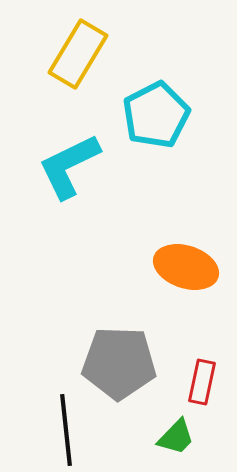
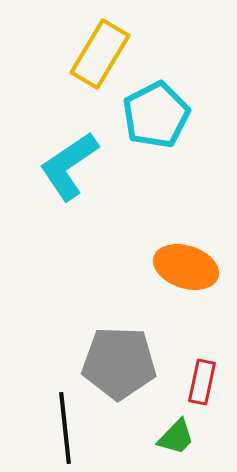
yellow rectangle: moved 22 px right
cyan L-shape: rotated 8 degrees counterclockwise
black line: moved 1 px left, 2 px up
